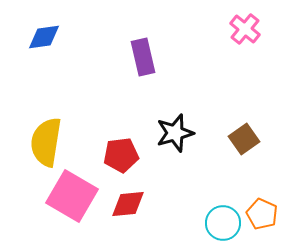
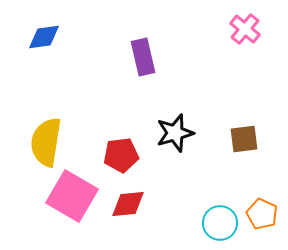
brown square: rotated 28 degrees clockwise
cyan circle: moved 3 px left
